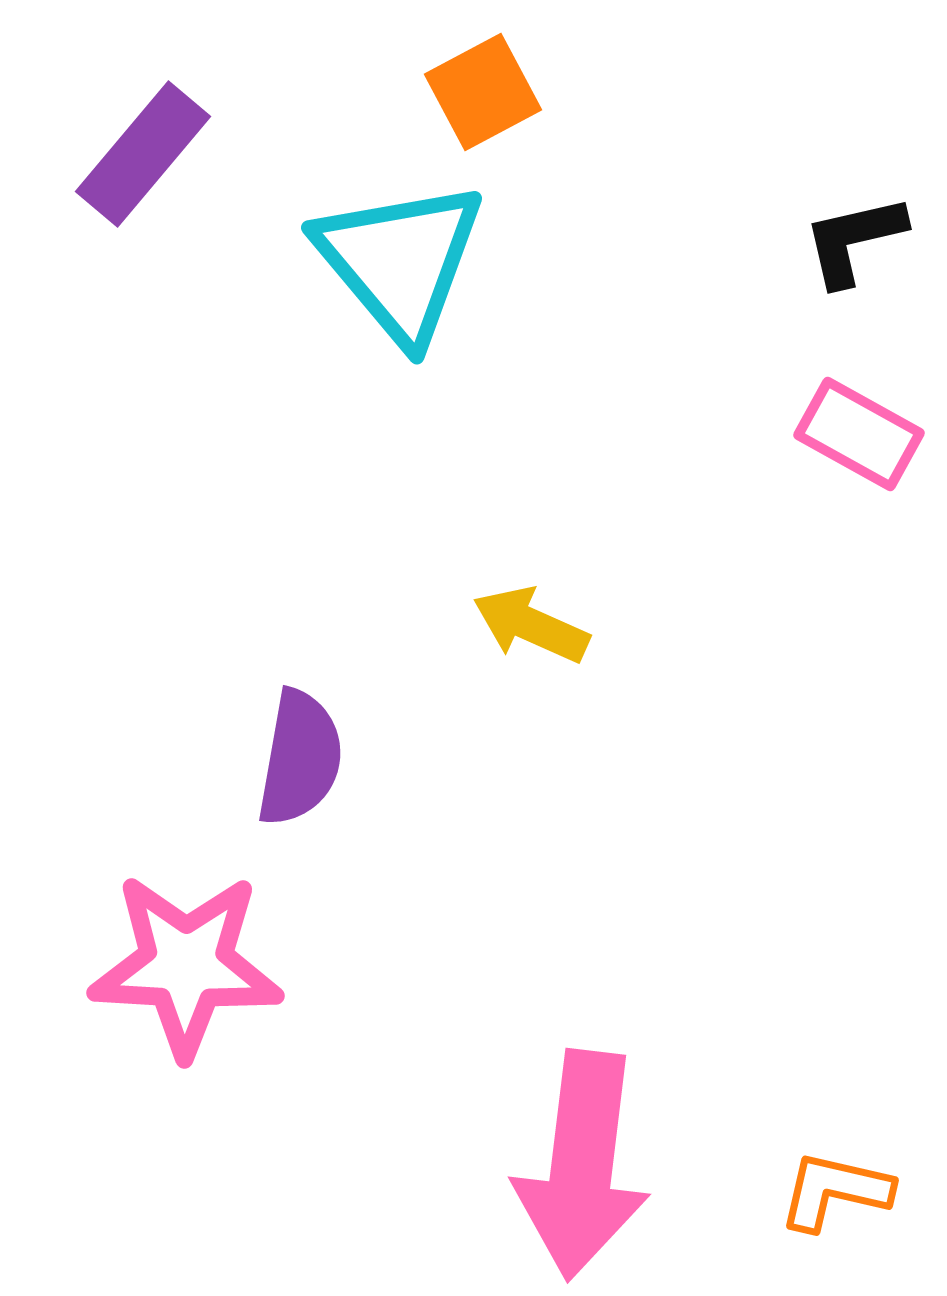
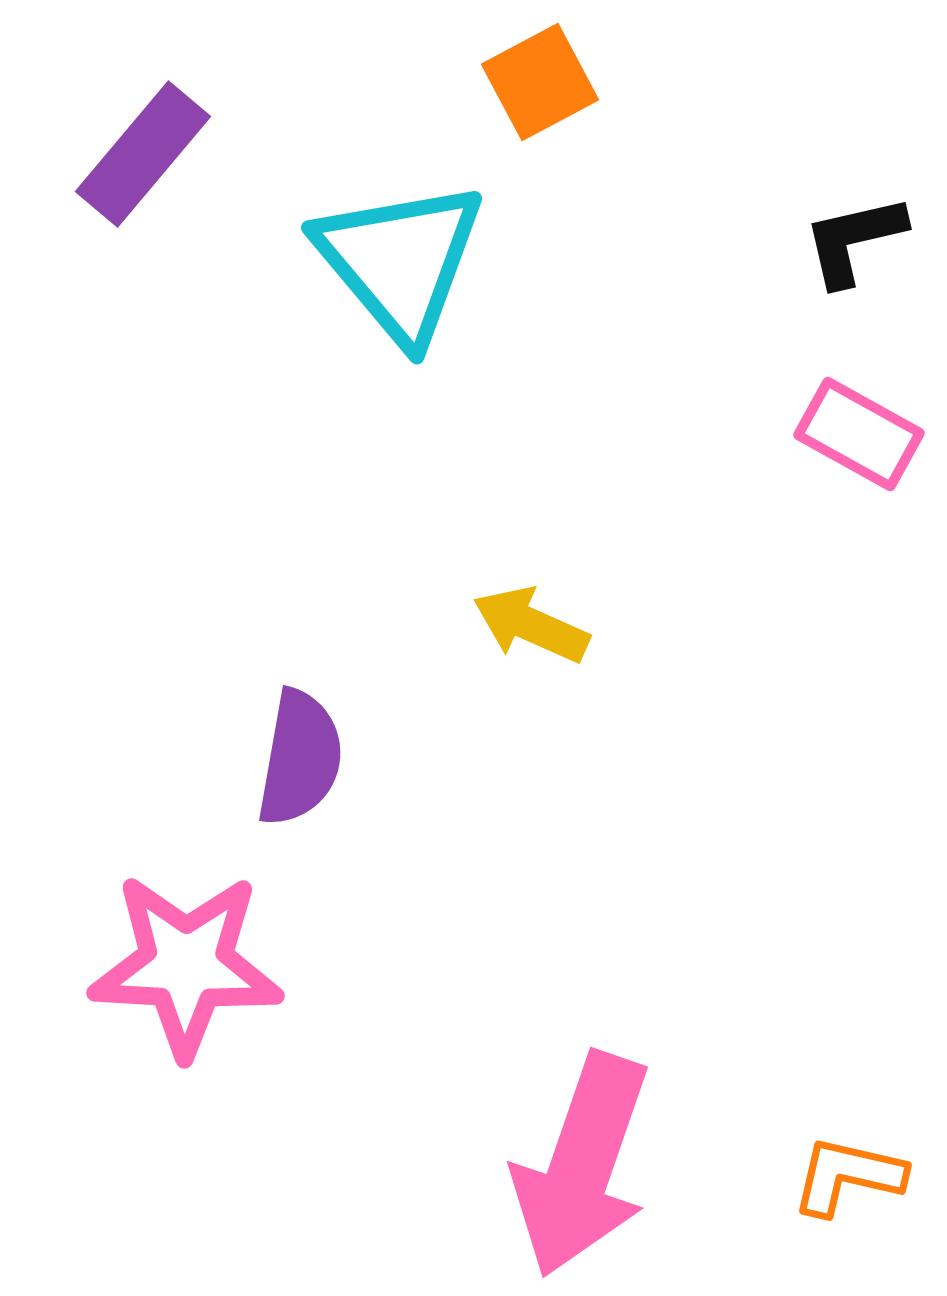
orange square: moved 57 px right, 10 px up
pink arrow: rotated 12 degrees clockwise
orange L-shape: moved 13 px right, 15 px up
